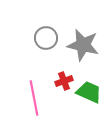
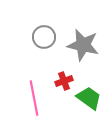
gray circle: moved 2 px left, 1 px up
green trapezoid: moved 6 px down; rotated 12 degrees clockwise
